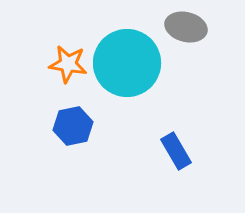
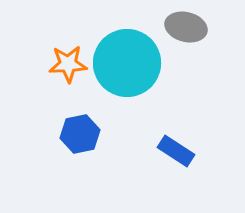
orange star: rotated 12 degrees counterclockwise
blue hexagon: moved 7 px right, 8 px down
blue rectangle: rotated 27 degrees counterclockwise
